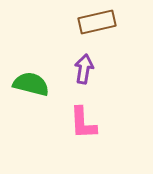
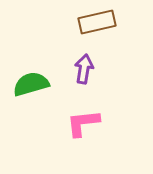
green semicircle: rotated 30 degrees counterclockwise
pink L-shape: rotated 87 degrees clockwise
